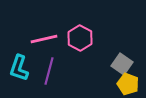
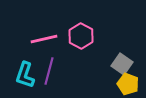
pink hexagon: moved 1 px right, 2 px up
cyan L-shape: moved 6 px right, 7 px down
